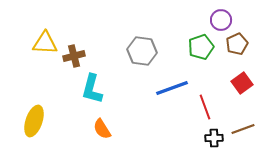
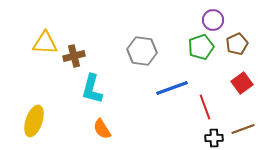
purple circle: moved 8 px left
